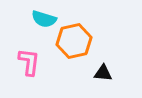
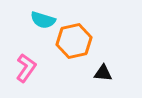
cyan semicircle: moved 1 px left, 1 px down
pink L-shape: moved 3 px left, 6 px down; rotated 28 degrees clockwise
